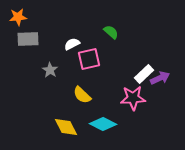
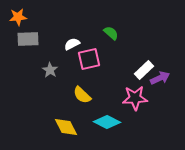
green semicircle: moved 1 px down
white rectangle: moved 4 px up
pink star: moved 2 px right
cyan diamond: moved 4 px right, 2 px up
